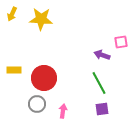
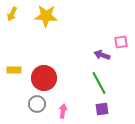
yellow star: moved 5 px right, 3 px up
